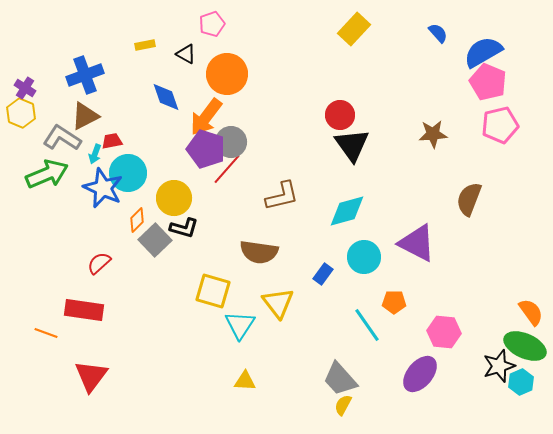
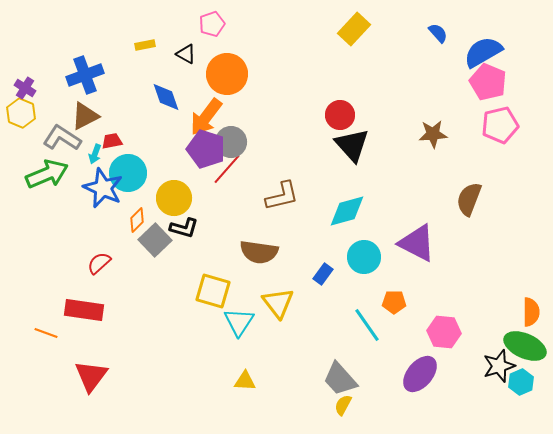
black triangle at (352, 145): rotated 6 degrees counterclockwise
orange semicircle at (531, 312): rotated 36 degrees clockwise
cyan triangle at (240, 325): moved 1 px left, 3 px up
